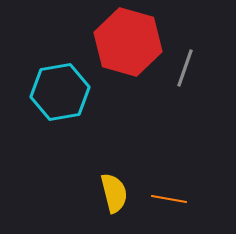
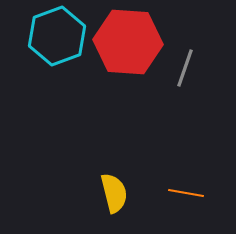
red hexagon: rotated 12 degrees counterclockwise
cyan hexagon: moved 3 px left, 56 px up; rotated 10 degrees counterclockwise
orange line: moved 17 px right, 6 px up
